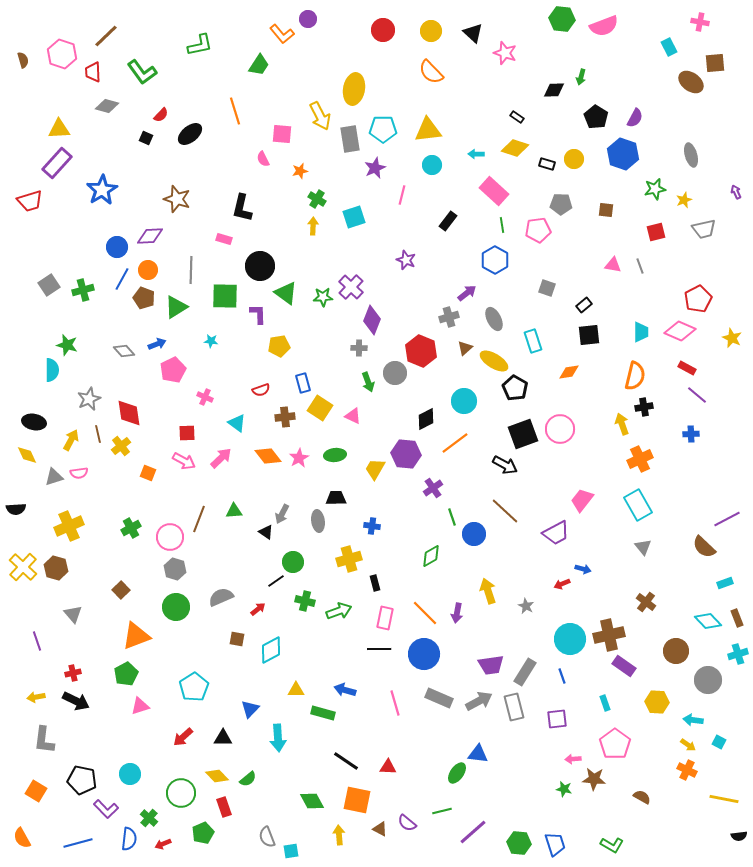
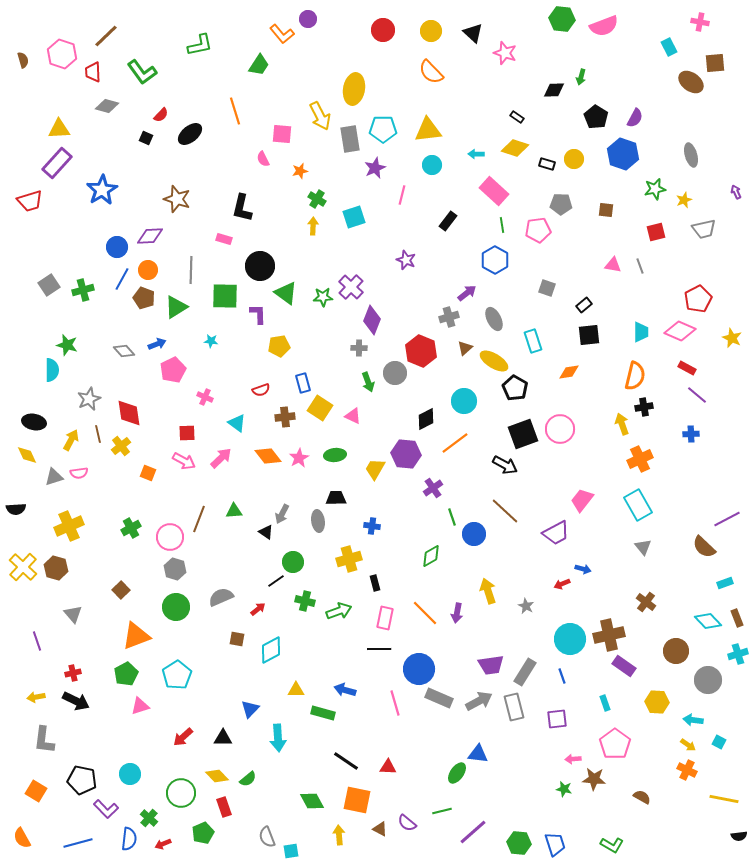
blue circle at (424, 654): moved 5 px left, 15 px down
cyan pentagon at (194, 687): moved 17 px left, 12 px up
